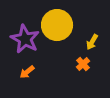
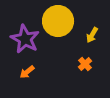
yellow circle: moved 1 px right, 4 px up
yellow arrow: moved 7 px up
orange cross: moved 2 px right
